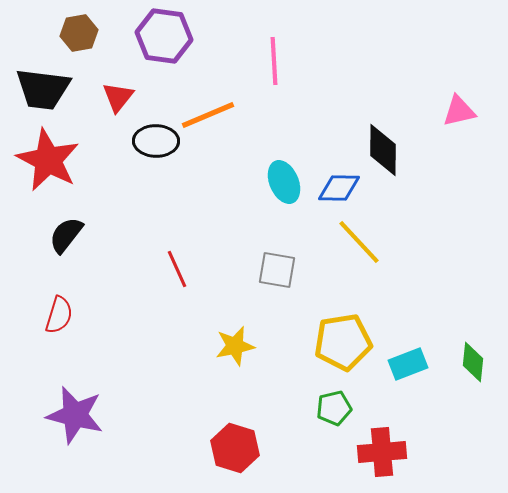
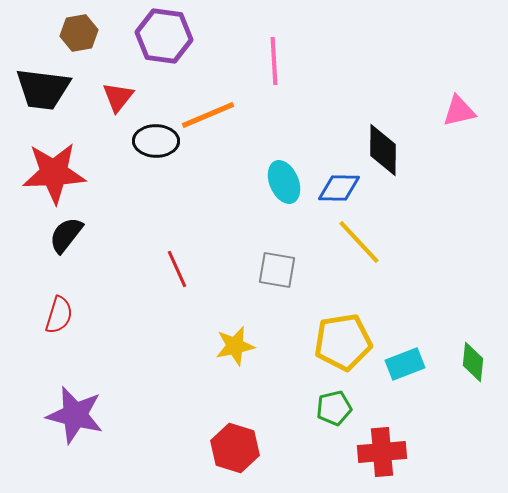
red star: moved 6 px right, 13 px down; rotated 30 degrees counterclockwise
cyan rectangle: moved 3 px left
